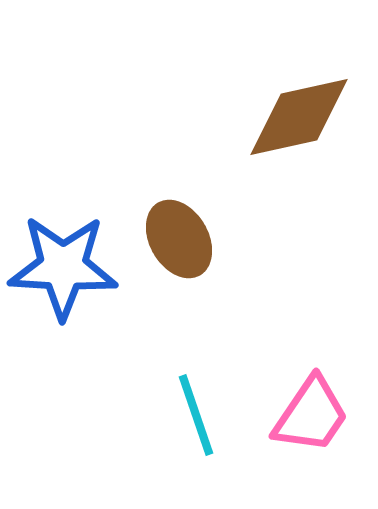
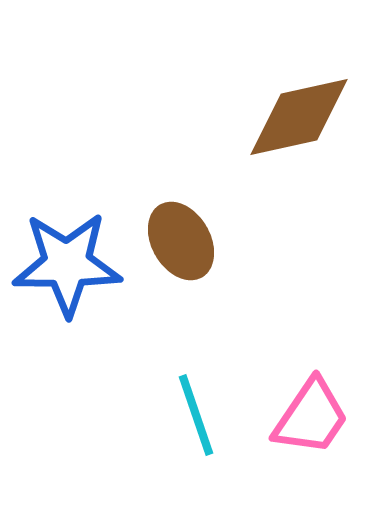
brown ellipse: moved 2 px right, 2 px down
blue star: moved 4 px right, 3 px up; rotated 3 degrees counterclockwise
pink trapezoid: moved 2 px down
